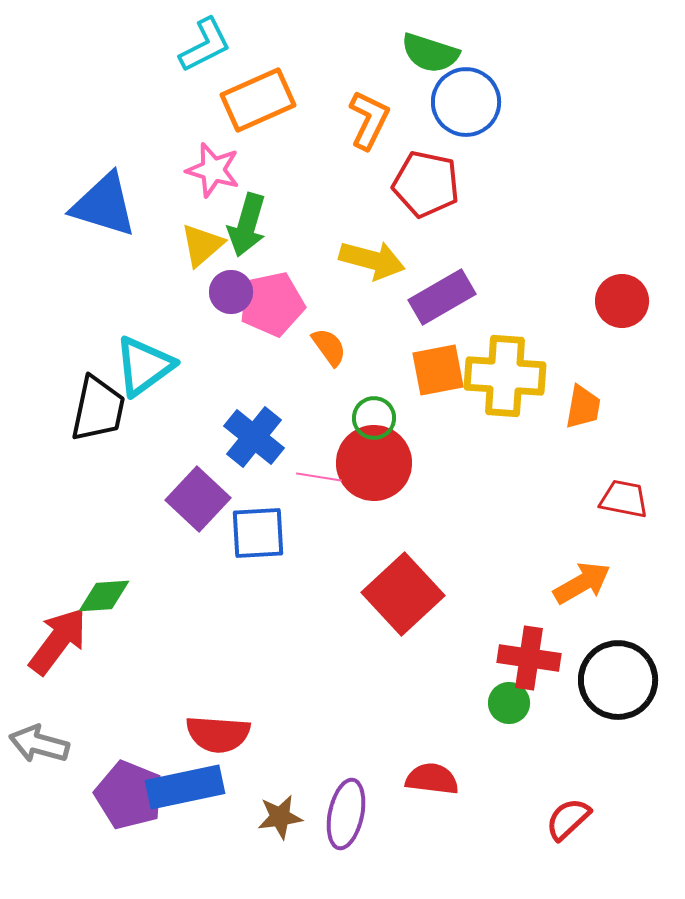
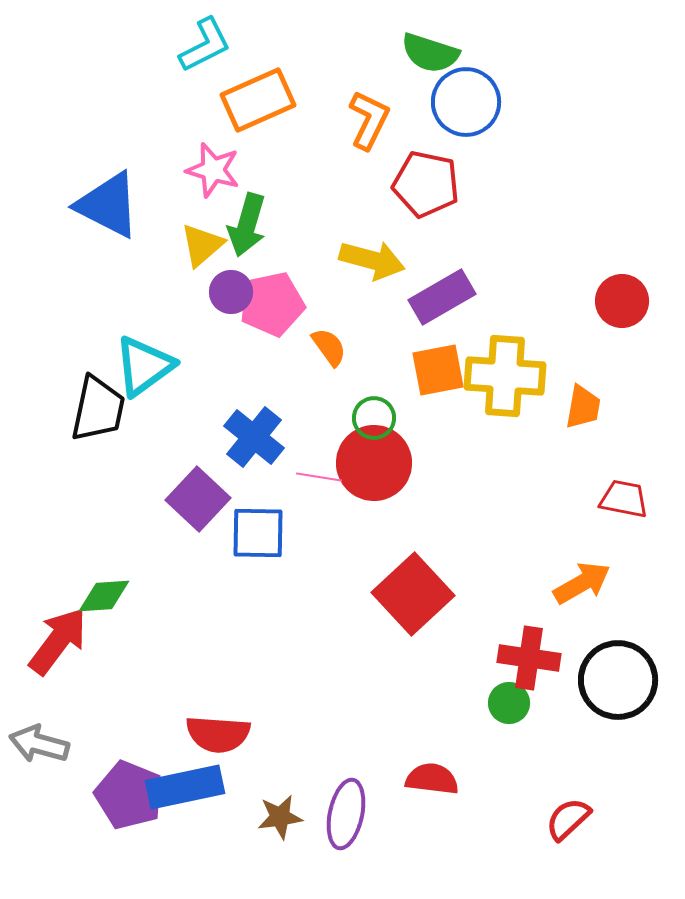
blue triangle at (104, 205): moved 4 px right; rotated 10 degrees clockwise
blue square at (258, 533): rotated 4 degrees clockwise
red square at (403, 594): moved 10 px right
